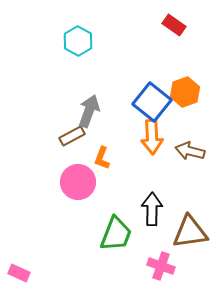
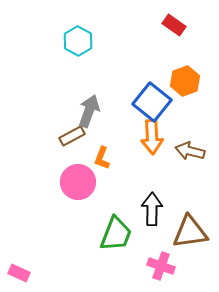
orange hexagon: moved 11 px up
